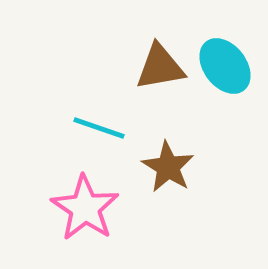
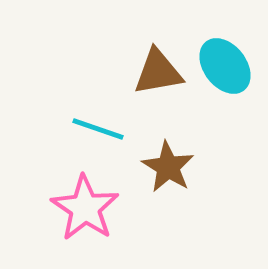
brown triangle: moved 2 px left, 5 px down
cyan line: moved 1 px left, 1 px down
